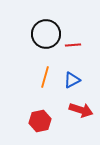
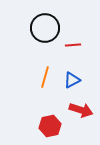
black circle: moved 1 px left, 6 px up
red hexagon: moved 10 px right, 5 px down
